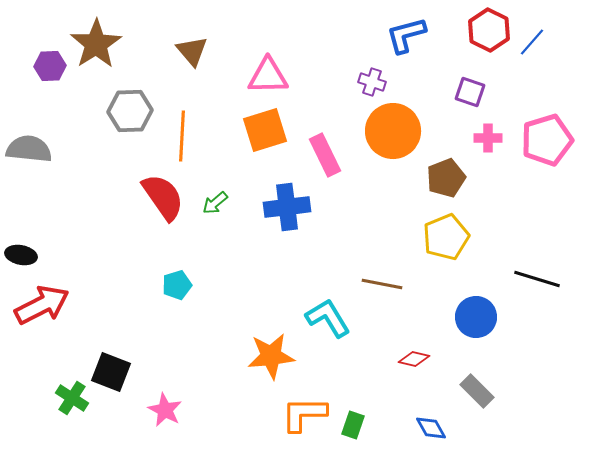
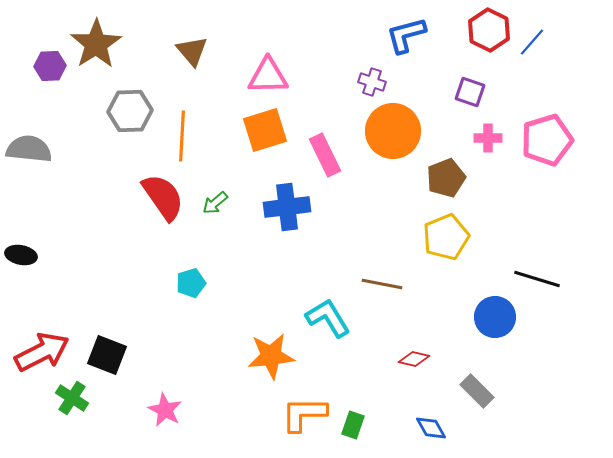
cyan pentagon: moved 14 px right, 2 px up
red arrow: moved 47 px down
blue circle: moved 19 px right
black square: moved 4 px left, 17 px up
